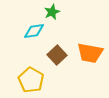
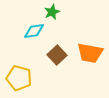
yellow pentagon: moved 12 px left, 2 px up; rotated 15 degrees counterclockwise
